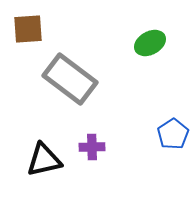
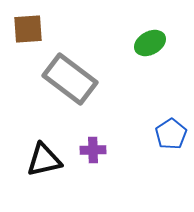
blue pentagon: moved 2 px left
purple cross: moved 1 px right, 3 px down
